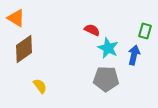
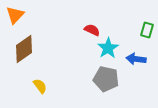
orange triangle: moved 1 px left, 3 px up; rotated 42 degrees clockwise
green rectangle: moved 2 px right, 1 px up
cyan star: rotated 15 degrees clockwise
blue arrow: moved 2 px right, 4 px down; rotated 96 degrees counterclockwise
gray pentagon: rotated 10 degrees clockwise
